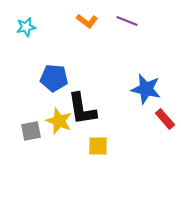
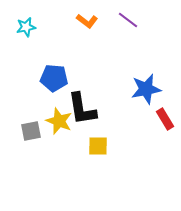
purple line: moved 1 px right, 1 px up; rotated 15 degrees clockwise
blue star: rotated 24 degrees counterclockwise
red rectangle: rotated 10 degrees clockwise
